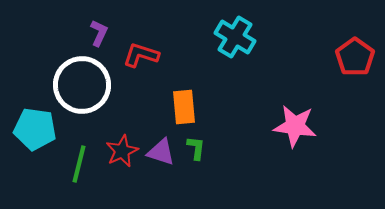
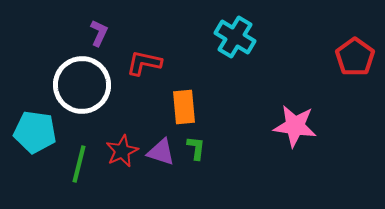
red L-shape: moved 3 px right, 8 px down; rotated 6 degrees counterclockwise
cyan pentagon: moved 3 px down
